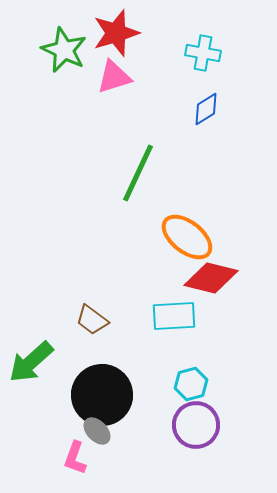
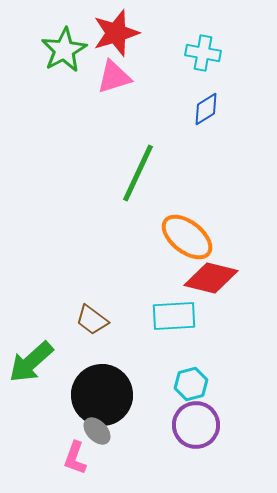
green star: rotated 18 degrees clockwise
